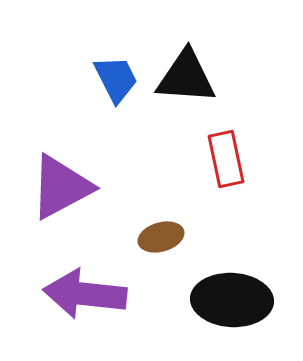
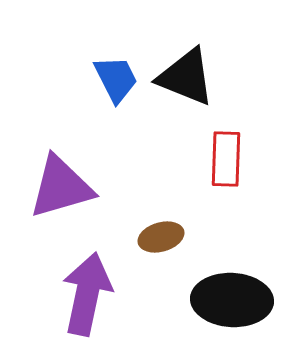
black triangle: rotated 18 degrees clockwise
red rectangle: rotated 14 degrees clockwise
purple triangle: rotated 12 degrees clockwise
purple arrow: moved 2 px right; rotated 96 degrees clockwise
